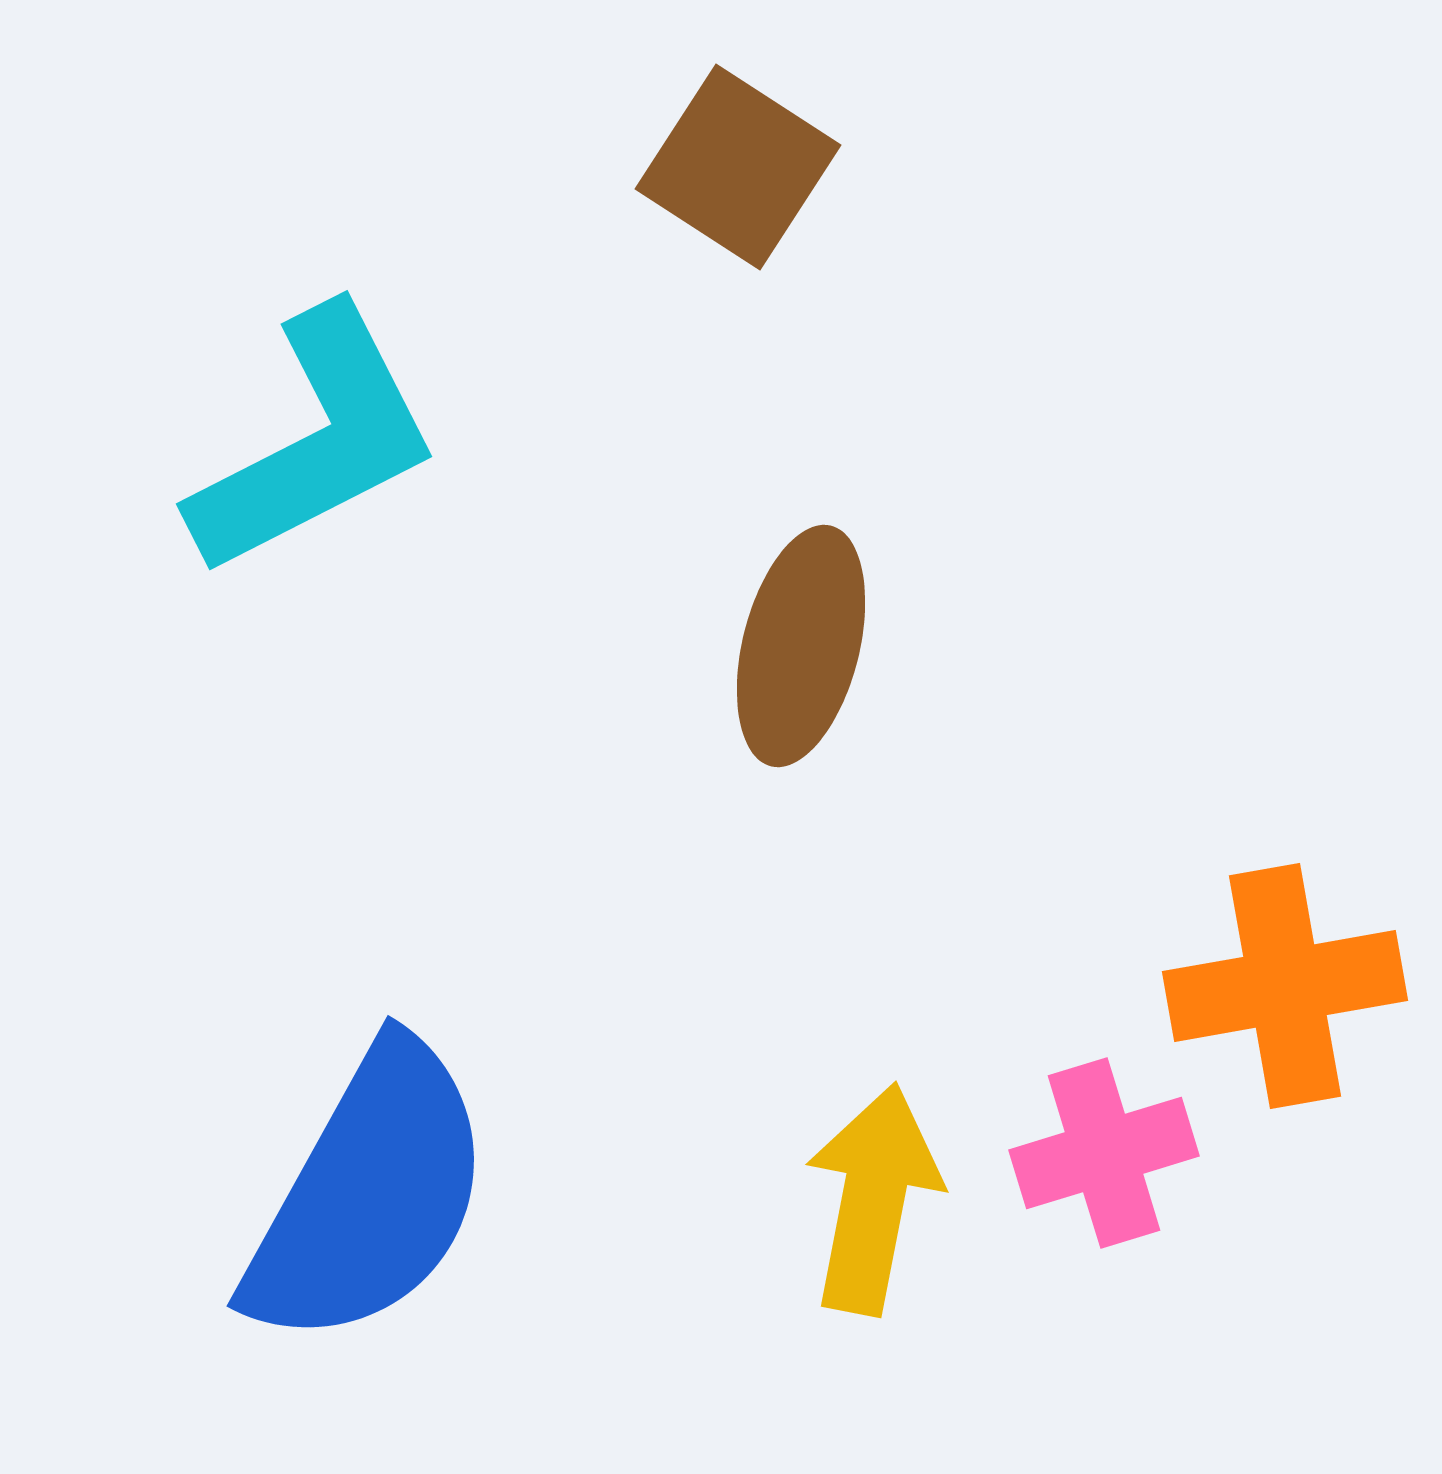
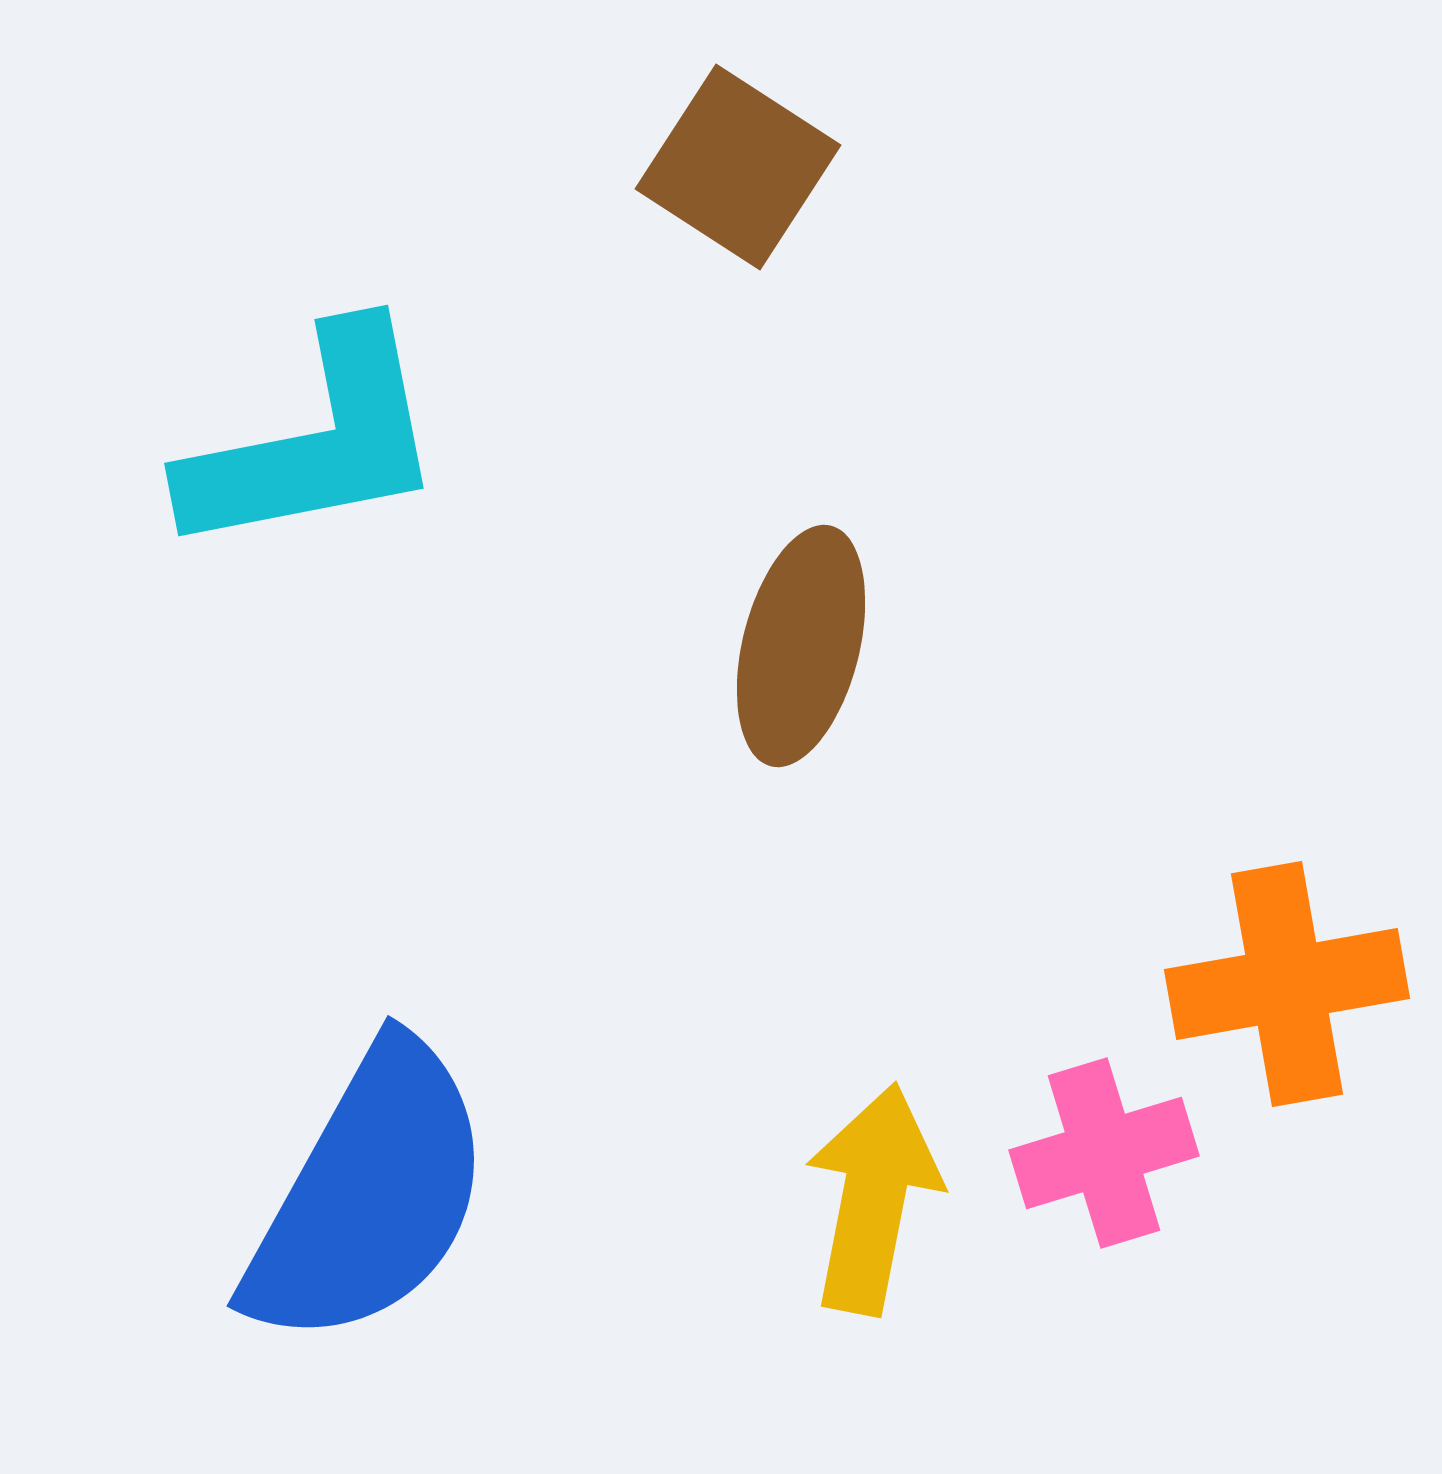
cyan L-shape: rotated 16 degrees clockwise
orange cross: moved 2 px right, 2 px up
